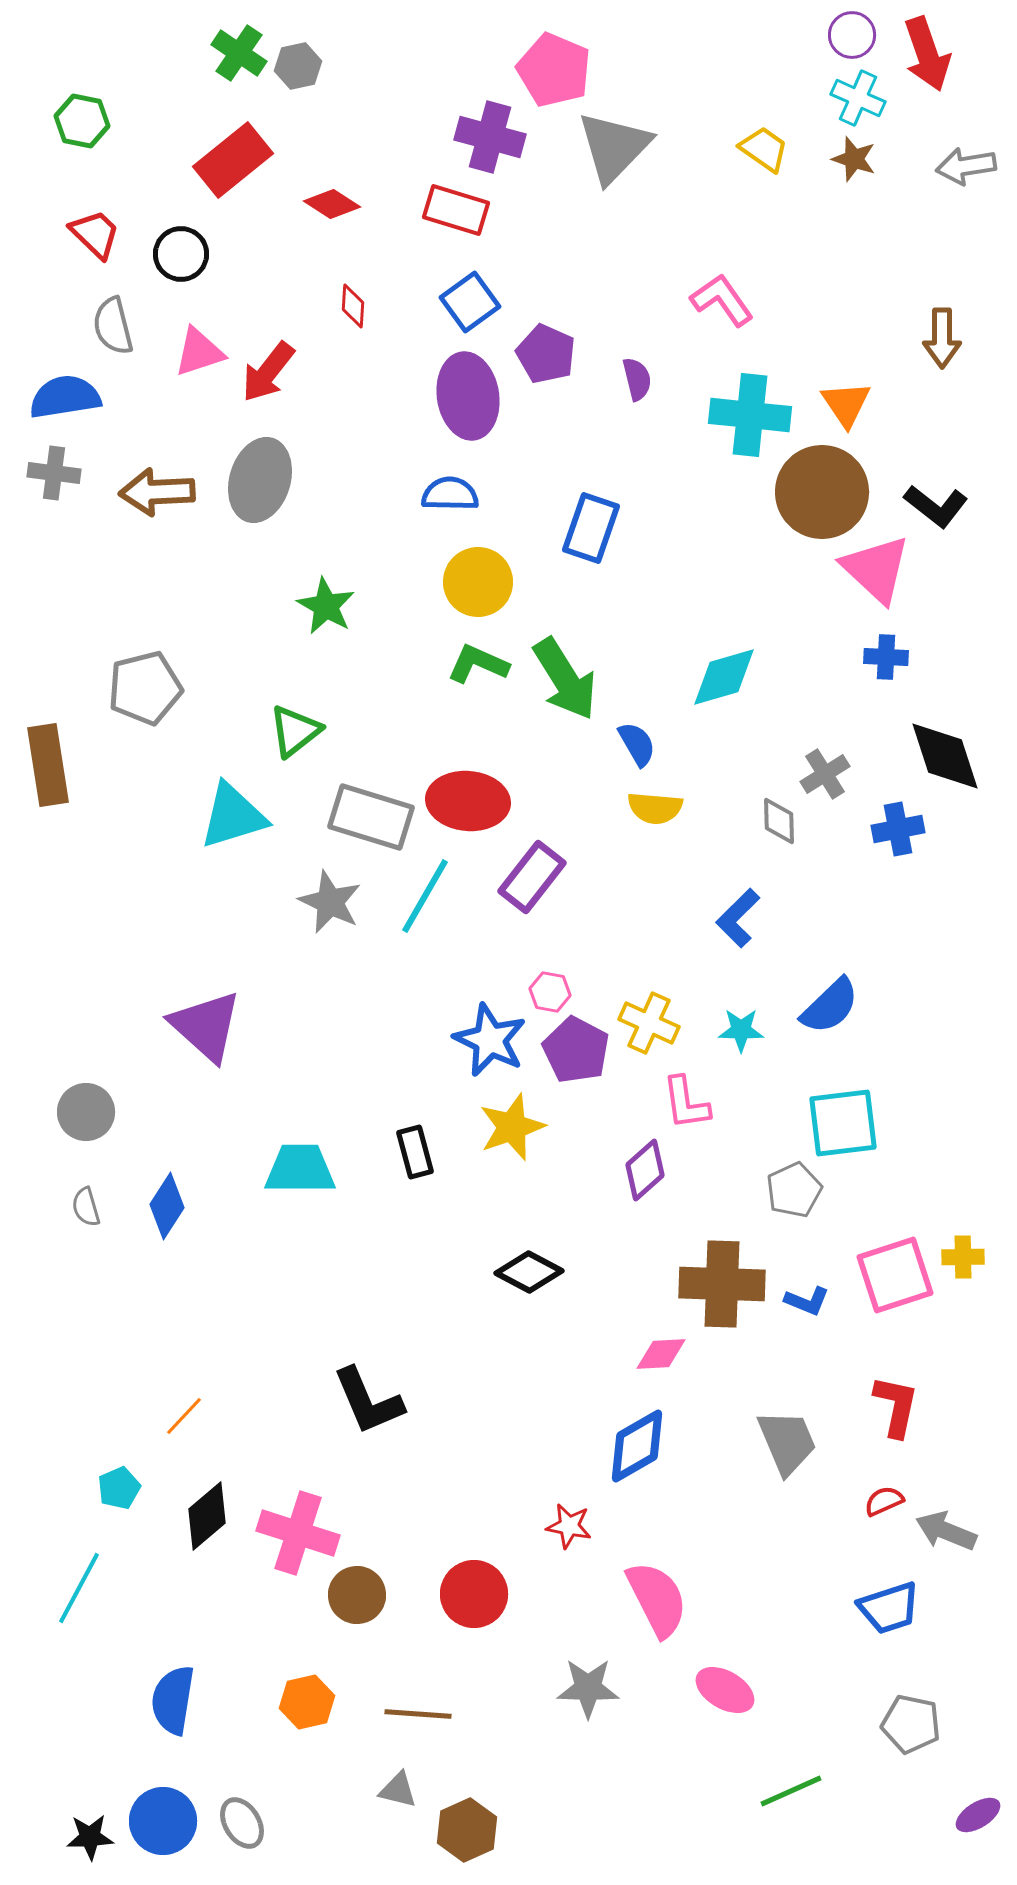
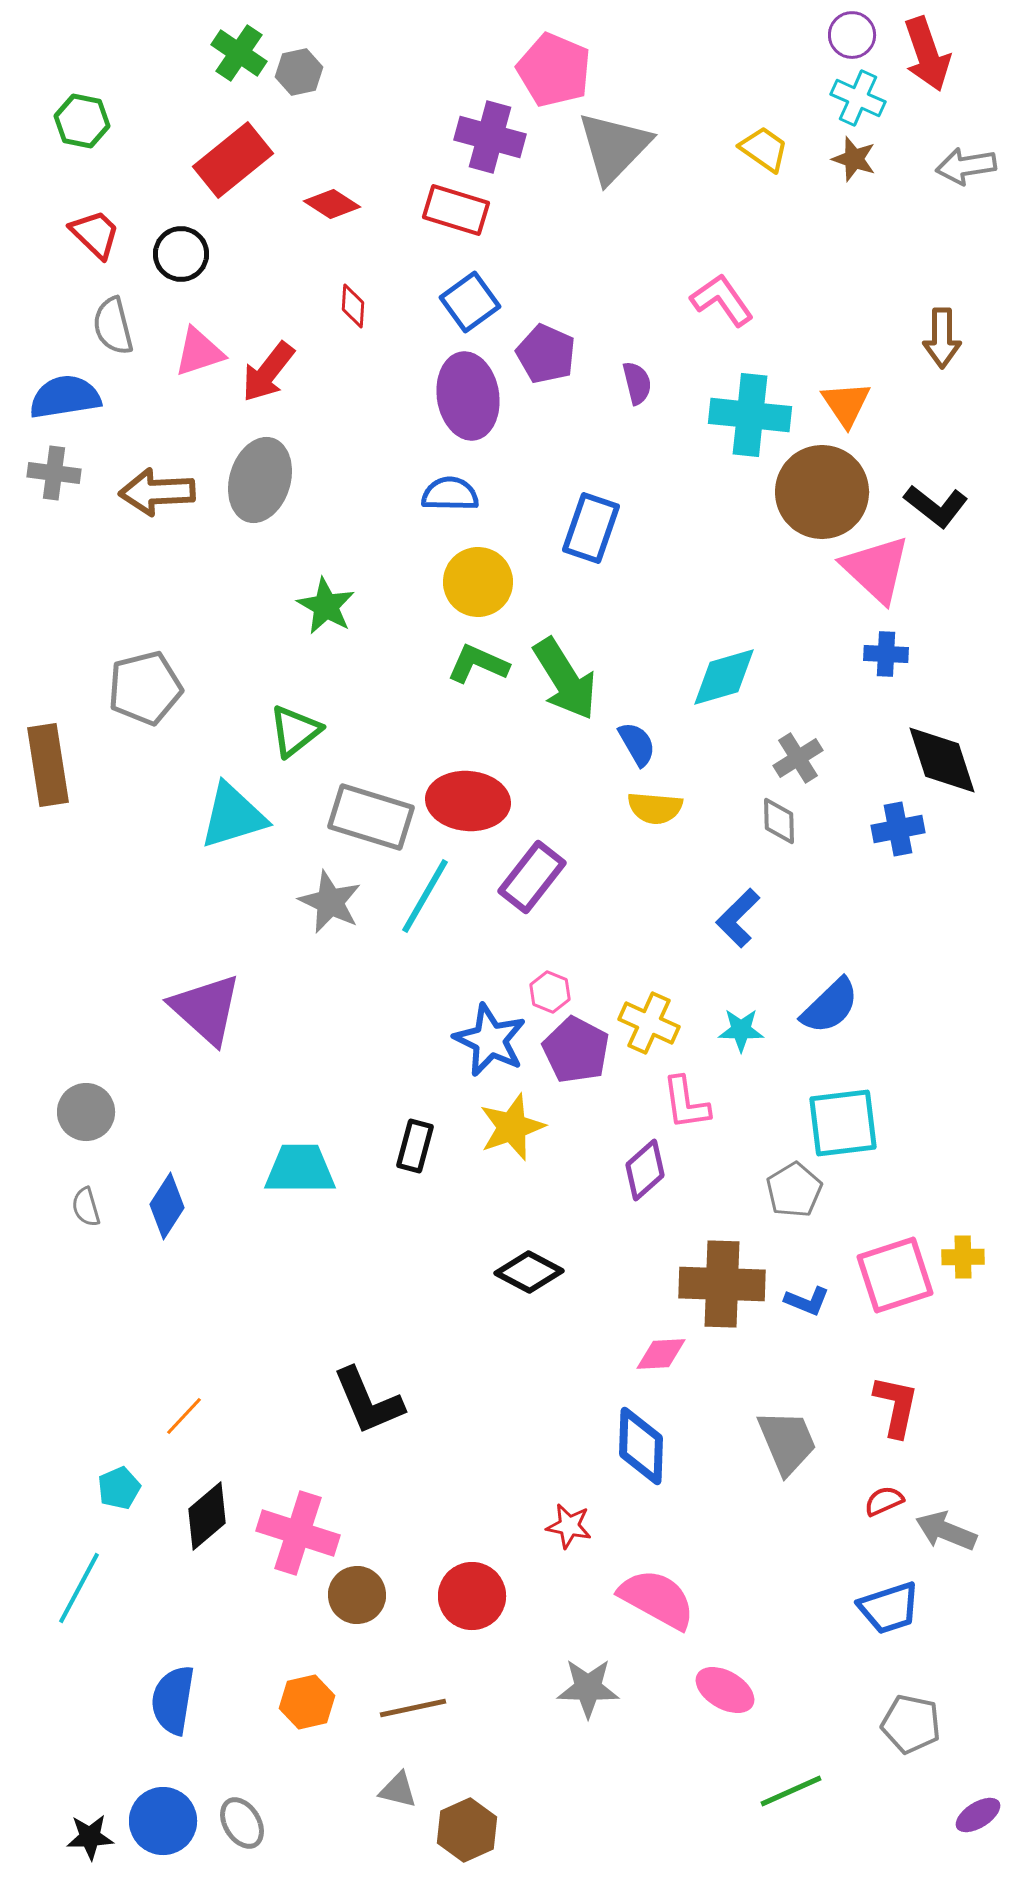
gray hexagon at (298, 66): moved 1 px right, 6 px down
purple semicircle at (637, 379): moved 4 px down
blue cross at (886, 657): moved 3 px up
black diamond at (945, 756): moved 3 px left, 4 px down
gray cross at (825, 774): moved 27 px left, 16 px up
pink hexagon at (550, 992): rotated 12 degrees clockwise
purple triangle at (206, 1026): moved 17 px up
black rectangle at (415, 1152): moved 6 px up; rotated 30 degrees clockwise
gray pentagon at (794, 1190): rotated 6 degrees counterclockwise
blue diamond at (637, 1446): moved 4 px right; rotated 58 degrees counterclockwise
red circle at (474, 1594): moved 2 px left, 2 px down
pink semicircle at (657, 1599): rotated 34 degrees counterclockwise
brown line at (418, 1714): moved 5 px left, 6 px up; rotated 16 degrees counterclockwise
